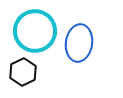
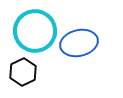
blue ellipse: rotated 69 degrees clockwise
